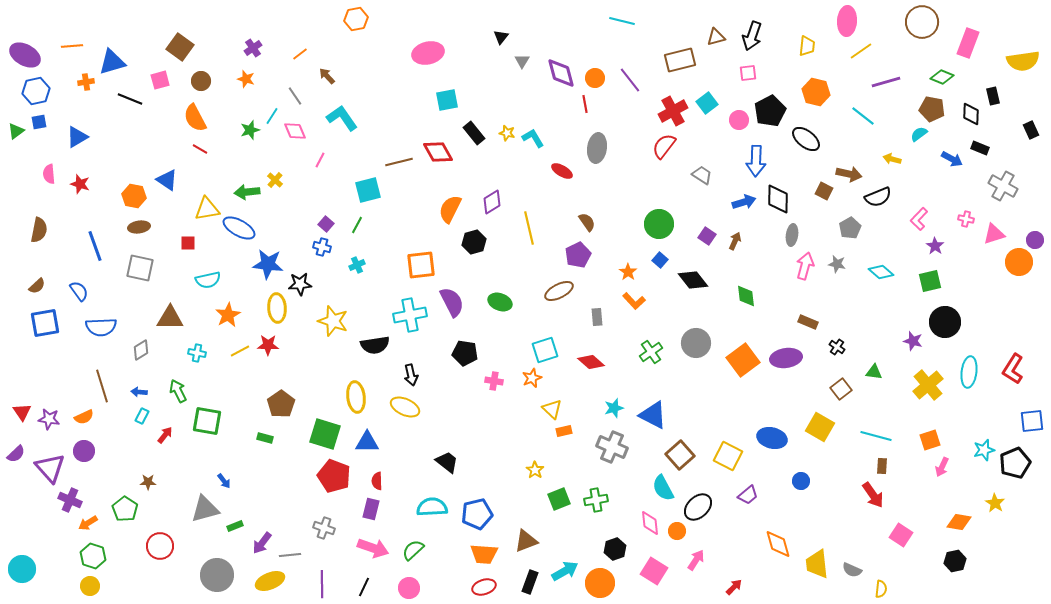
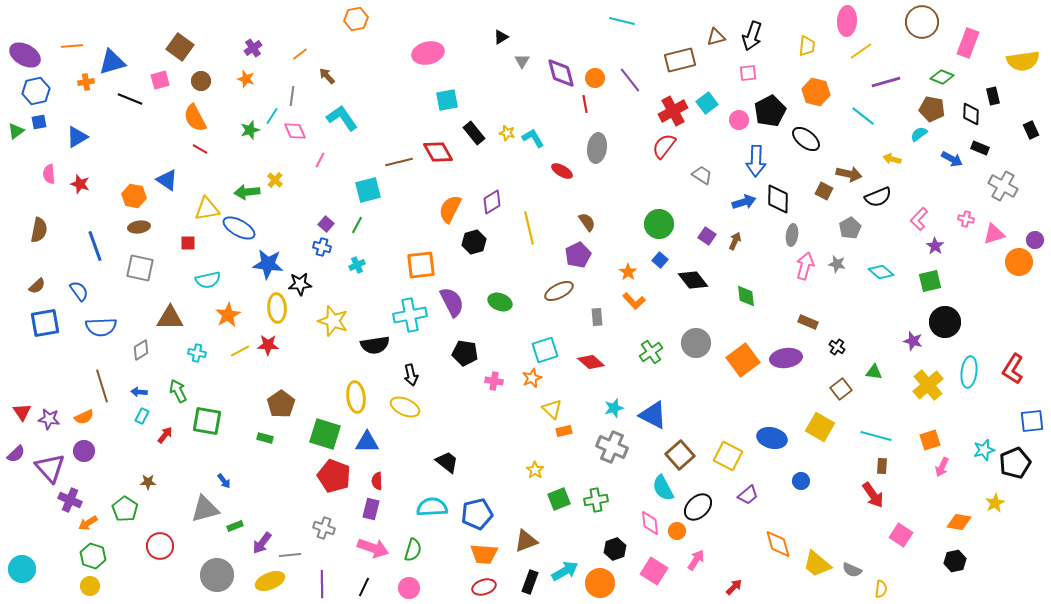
black triangle at (501, 37): rotated 21 degrees clockwise
gray line at (295, 96): moved 3 px left; rotated 42 degrees clockwise
yellow star at (995, 503): rotated 12 degrees clockwise
green semicircle at (413, 550): rotated 150 degrees clockwise
yellow trapezoid at (817, 564): rotated 44 degrees counterclockwise
